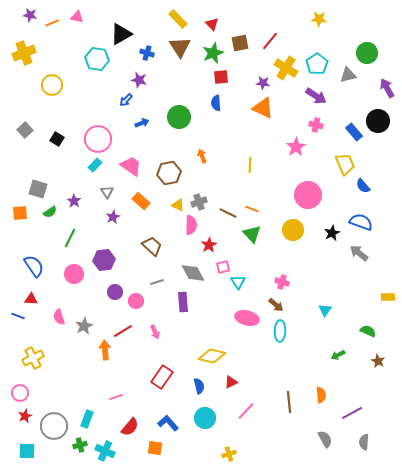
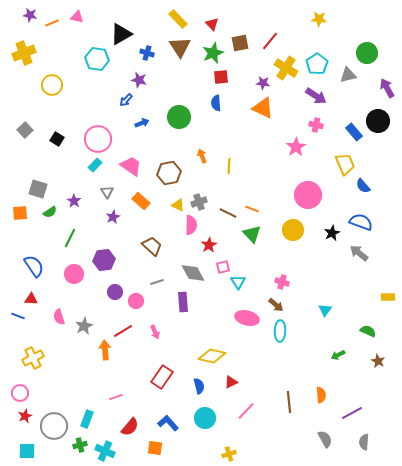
yellow line at (250, 165): moved 21 px left, 1 px down
